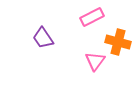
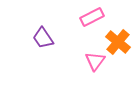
orange cross: rotated 25 degrees clockwise
